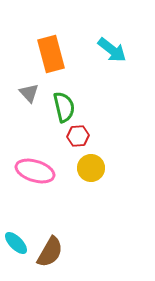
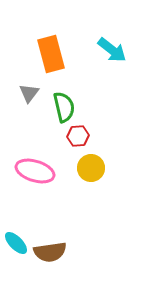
gray triangle: rotated 20 degrees clockwise
brown semicircle: rotated 52 degrees clockwise
